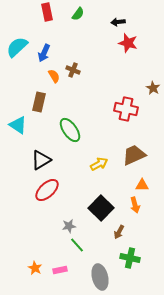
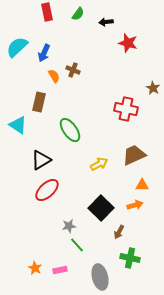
black arrow: moved 12 px left
orange arrow: rotated 91 degrees counterclockwise
